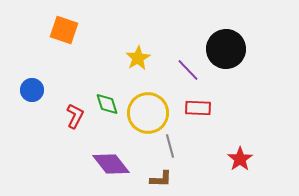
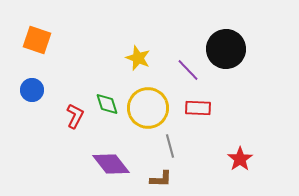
orange square: moved 27 px left, 10 px down
yellow star: rotated 20 degrees counterclockwise
yellow circle: moved 5 px up
